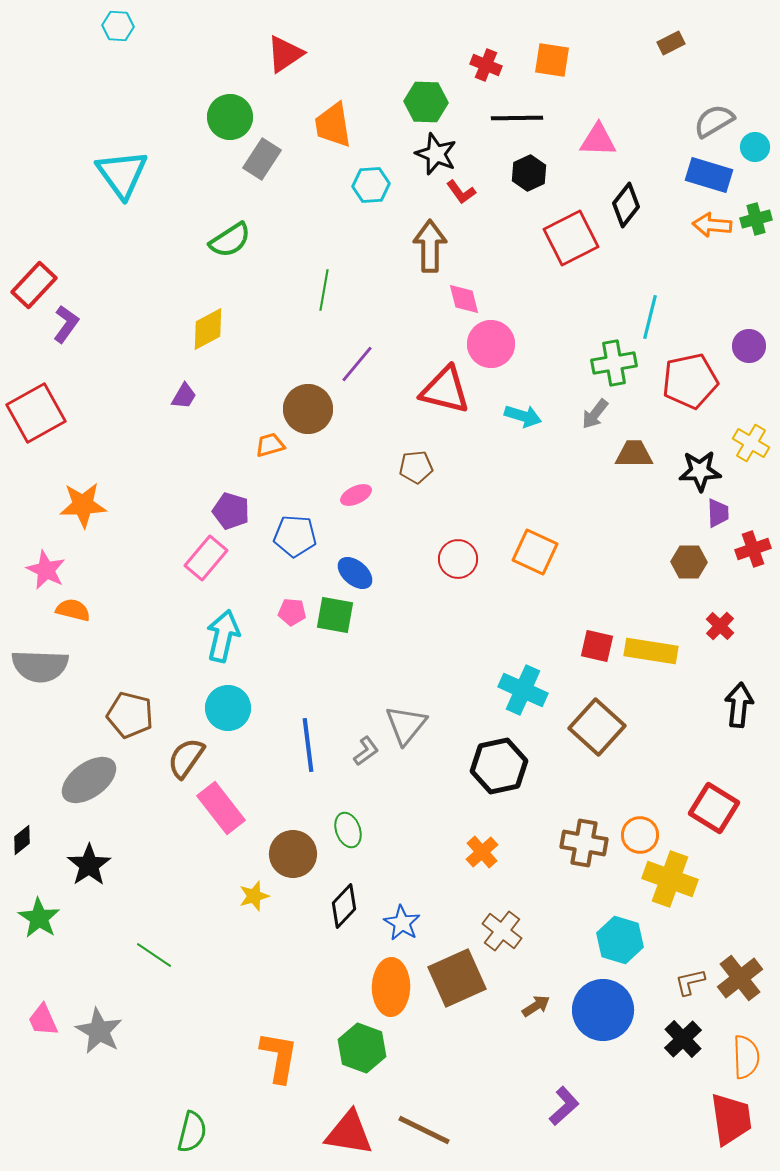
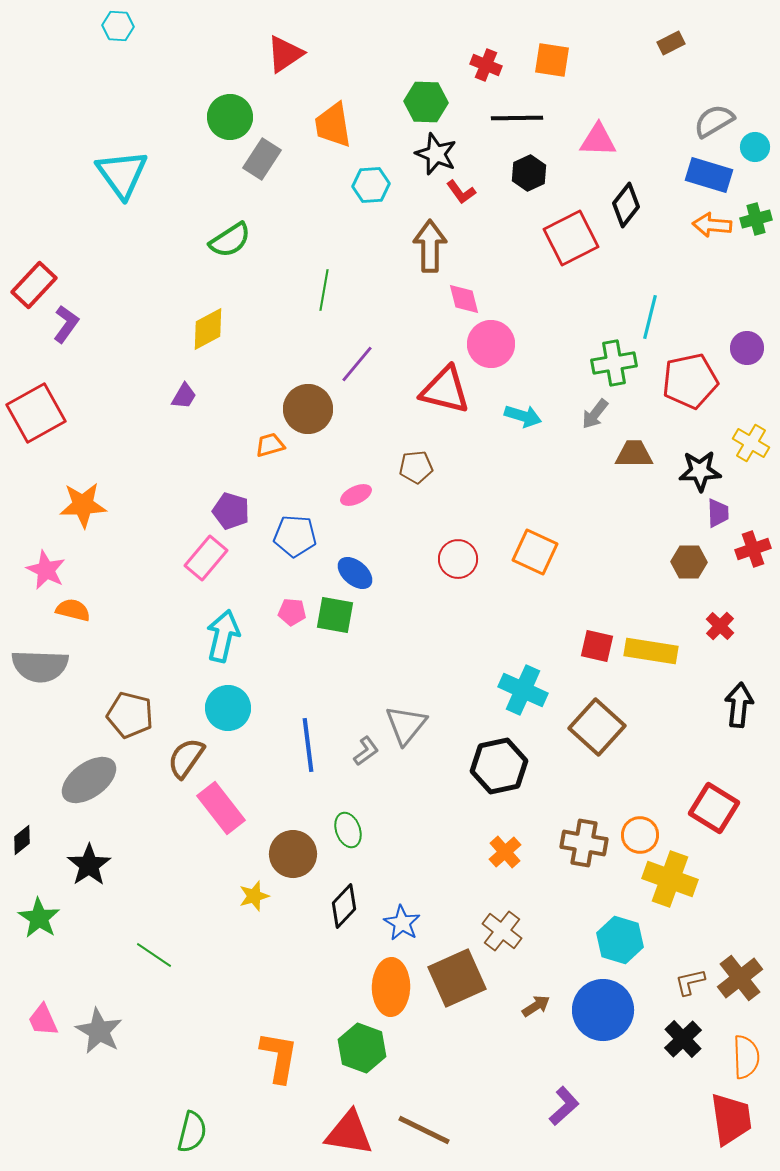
purple circle at (749, 346): moved 2 px left, 2 px down
orange cross at (482, 852): moved 23 px right
